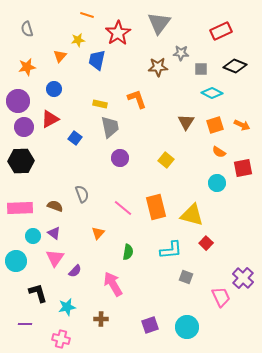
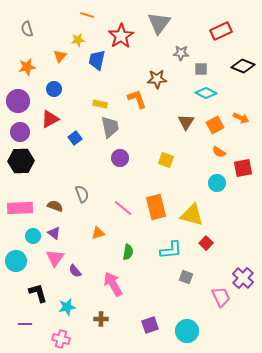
red star at (118, 33): moved 3 px right, 3 px down
black diamond at (235, 66): moved 8 px right
brown star at (158, 67): moved 1 px left, 12 px down
cyan diamond at (212, 93): moved 6 px left
orange square at (215, 125): rotated 12 degrees counterclockwise
orange arrow at (242, 125): moved 1 px left, 7 px up
purple circle at (24, 127): moved 4 px left, 5 px down
blue square at (75, 138): rotated 16 degrees clockwise
yellow square at (166, 160): rotated 21 degrees counterclockwise
orange triangle at (98, 233): rotated 32 degrees clockwise
purple semicircle at (75, 271): rotated 96 degrees clockwise
cyan circle at (187, 327): moved 4 px down
